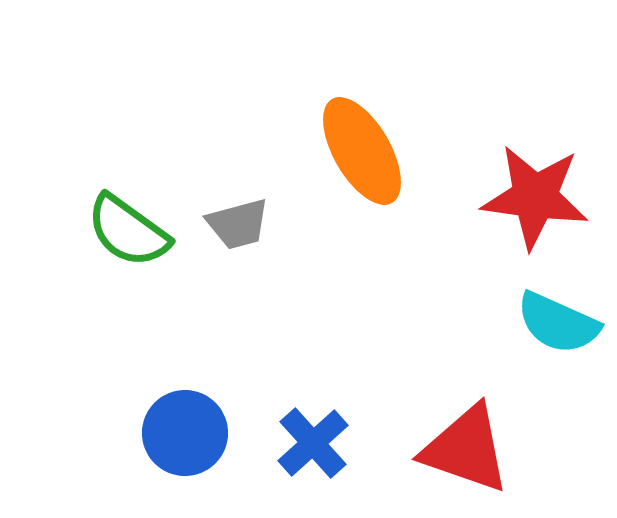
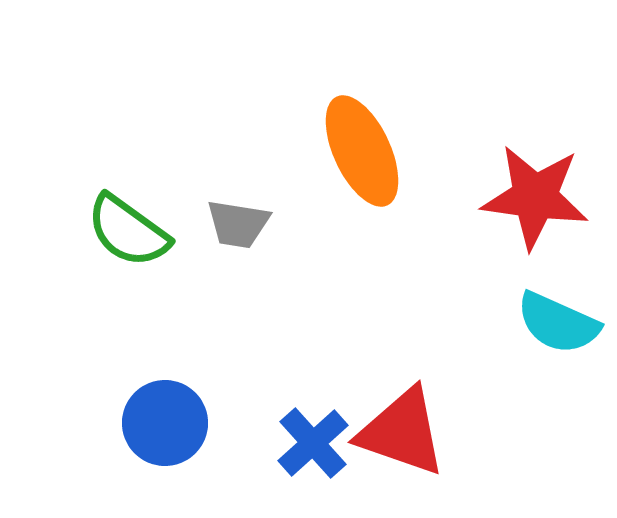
orange ellipse: rotated 5 degrees clockwise
gray trapezoid: rotated 24 degrees clockwise
blue circle: moved 20 px left, 10 px up
red triangle: moved 64 px left, 17 px up
